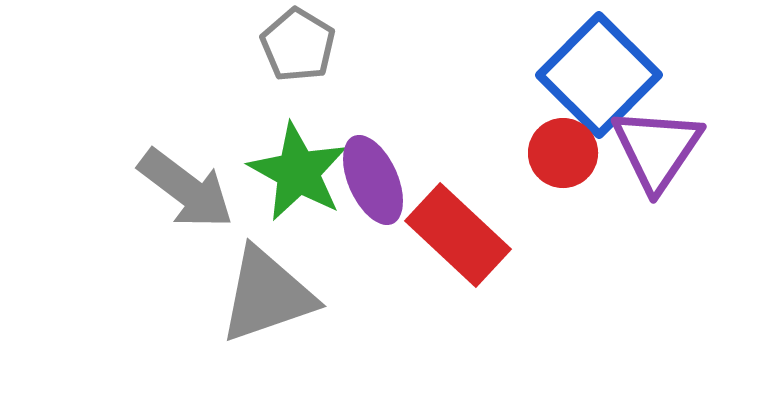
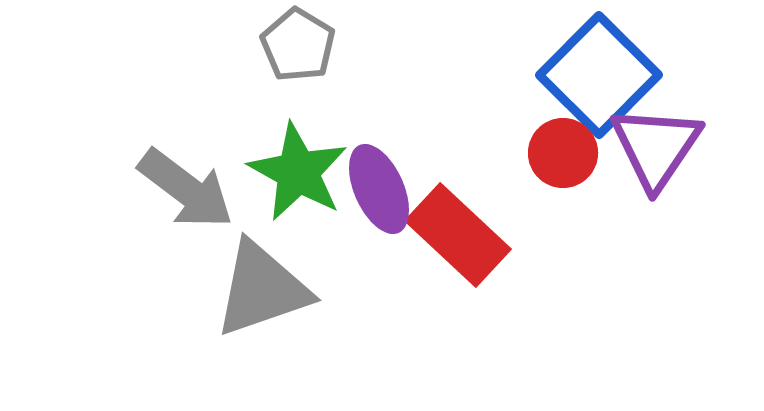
purple triangle: moved 1 px left, 2 px up
purple ellipse: moved 6 px right, 9 px down
gray triangle: moved 5 px left, 6 px up
